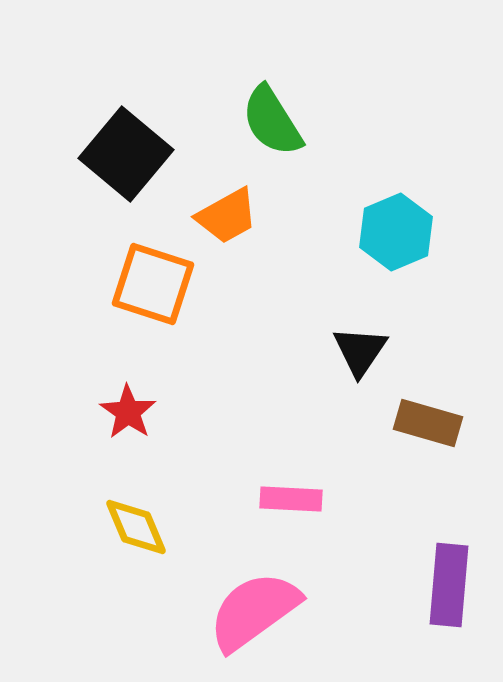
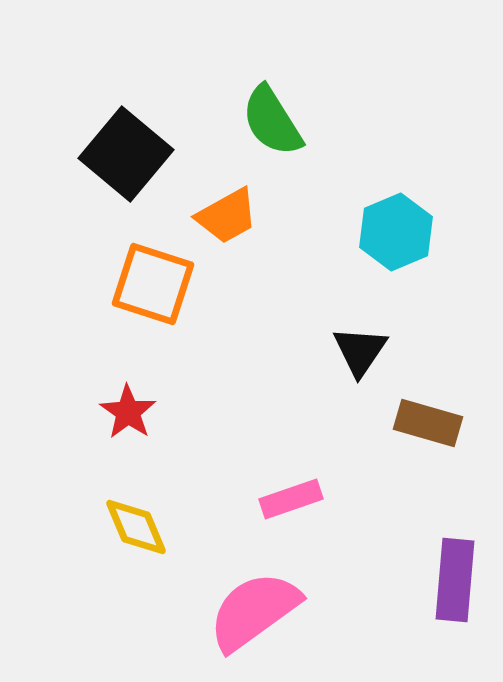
pink rectangle: rotated 22 degrees counterclockwise
purple rectangle: moved 6 px right, 5 px up
